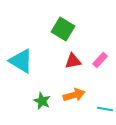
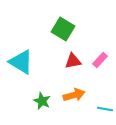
cyan triangle: moved 1 px down
